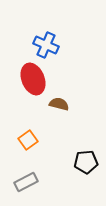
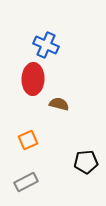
red ellipse: rotated 24 degrees clockwise
orange square: rotated 12 degrees clockwise
